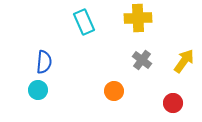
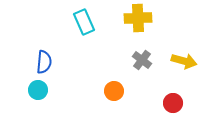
yellow arrow: rotated 70 degrees clockwise
